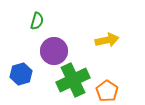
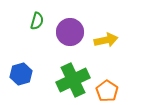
yellow arrow: moved 1 px left
purple circle: moved 16 px right, 19 px up
